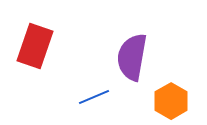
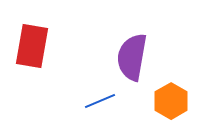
red rectangle: moved 3 px left; rotated 9 degrees counterclockwise
blue line: moved 6 px right, 4 px down
